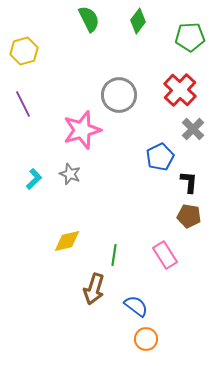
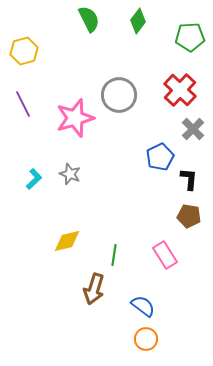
pink star: moved 7 px left, 12 px up
black L-shape: moved 3 px up
blue semicircle: moved 7 px right
